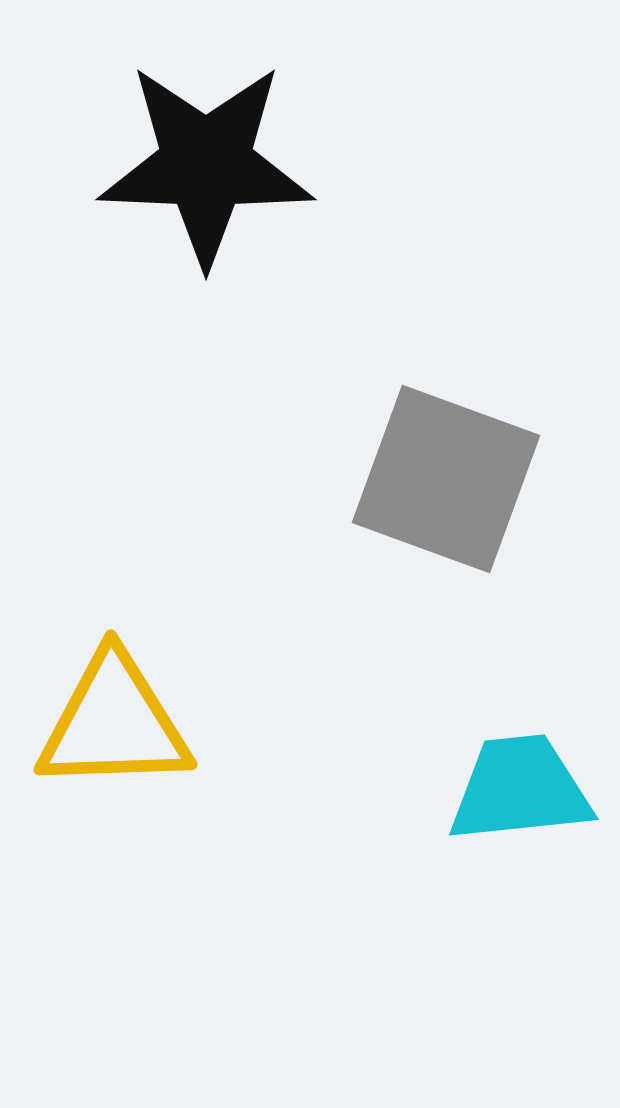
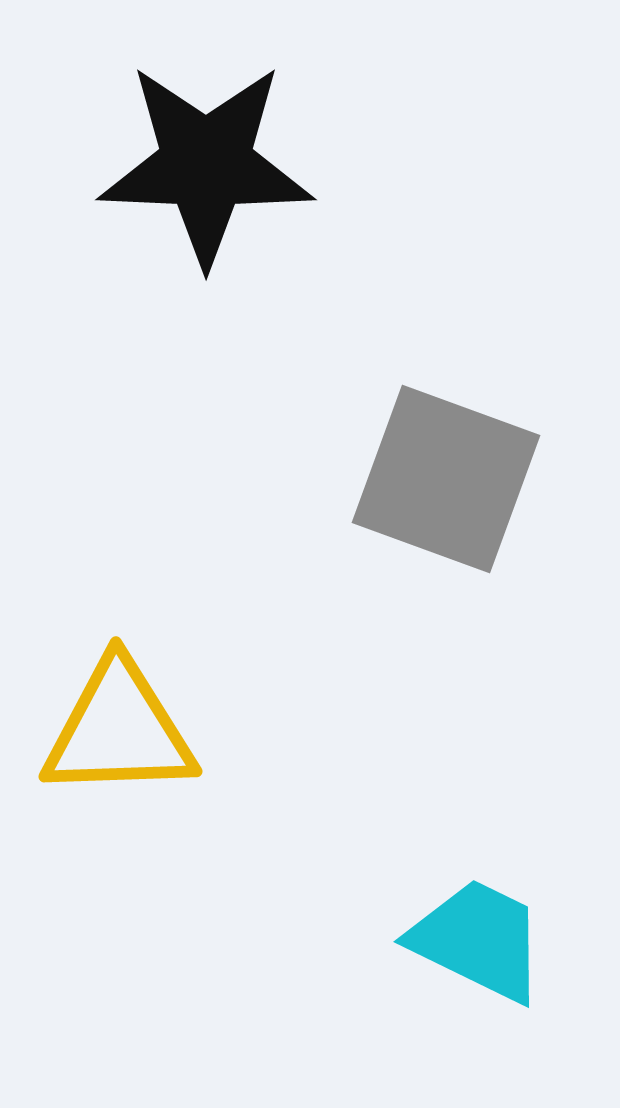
yellow triangle: moved 5 px right, 7 px down
cyan trapezoid: moved 42 px left, 151 px down; rotated 32 degrees clockwise
